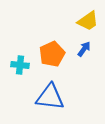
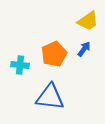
orange pentagon: moved 2 px right
